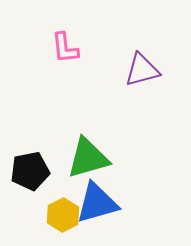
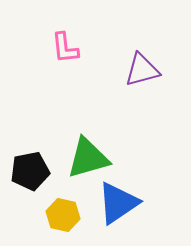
blue triangle: moved 21 px right; rotated 18 degrees counterclockwise
yellow hexagon: rotated 20 degrees counterclockwise
